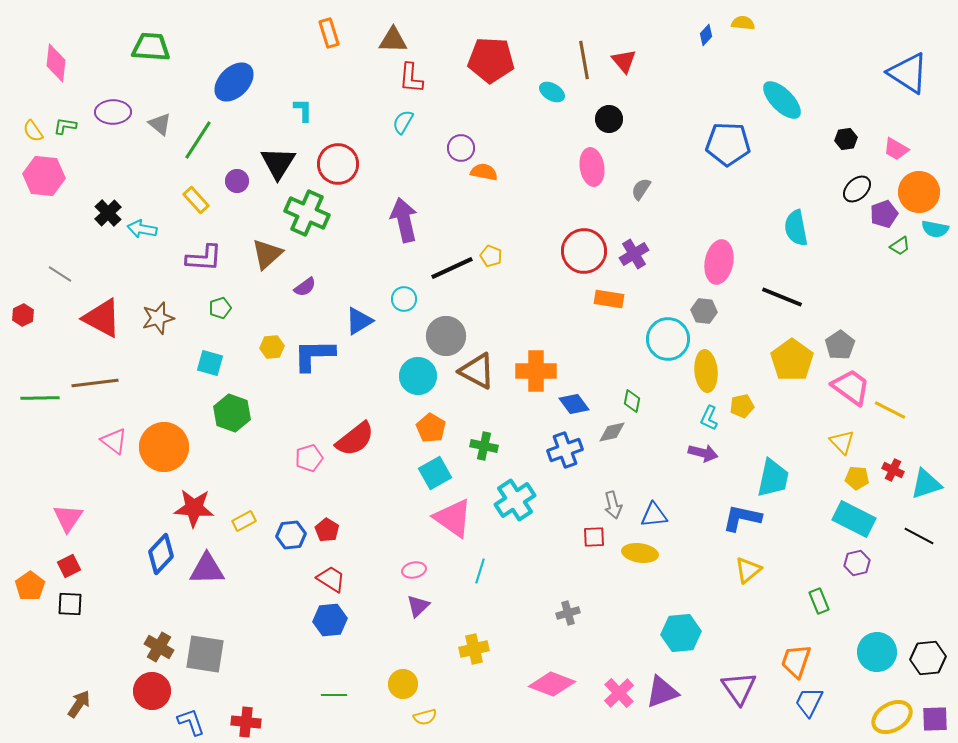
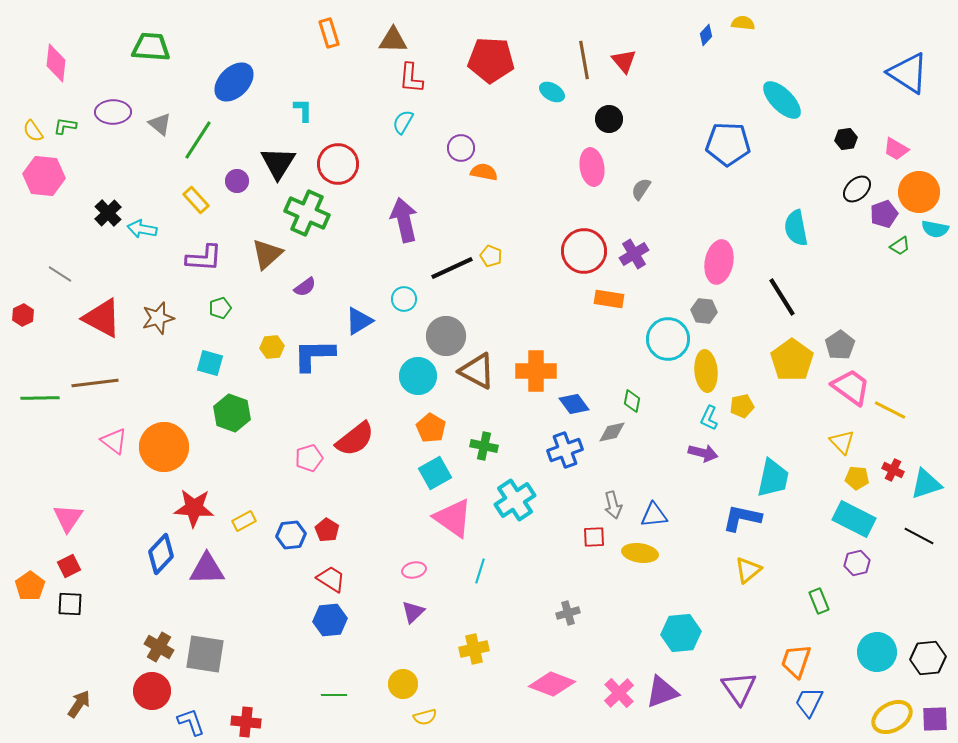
black line at (782, 297): rotated 36 degrees clockwise
purple triangle at (418, 606): moved 5 px left, 6 px down
